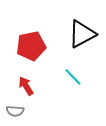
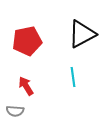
red pentagon: moved 4 px left, 5 px up
cyan line: rotated 36 degrees clockwise
